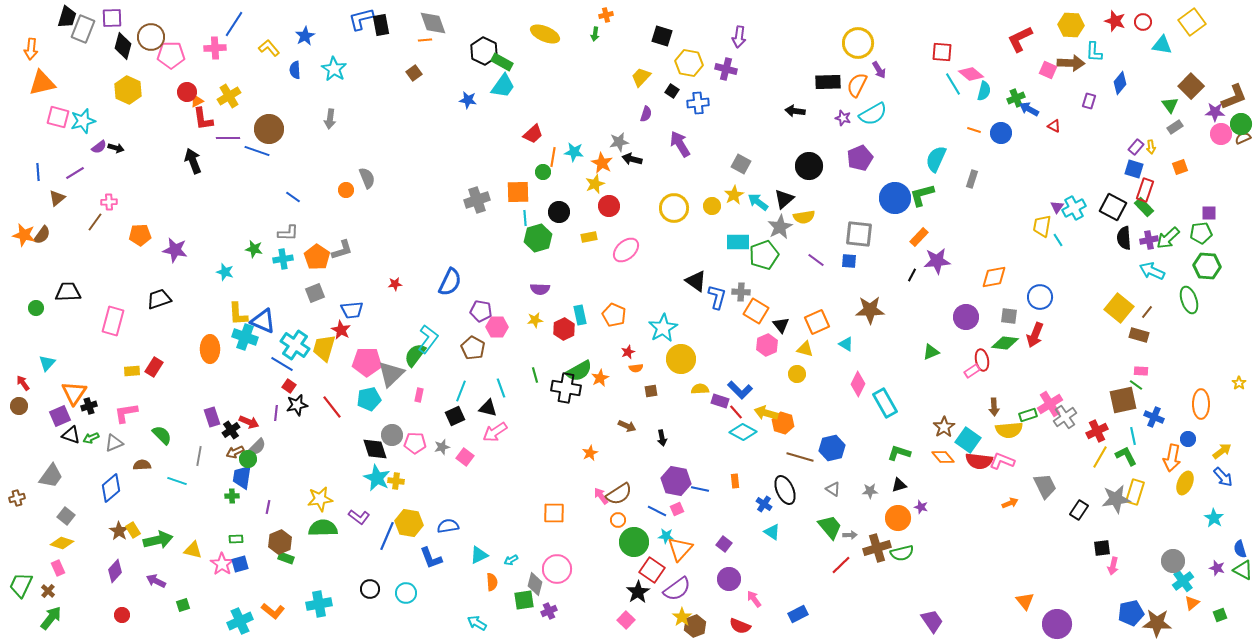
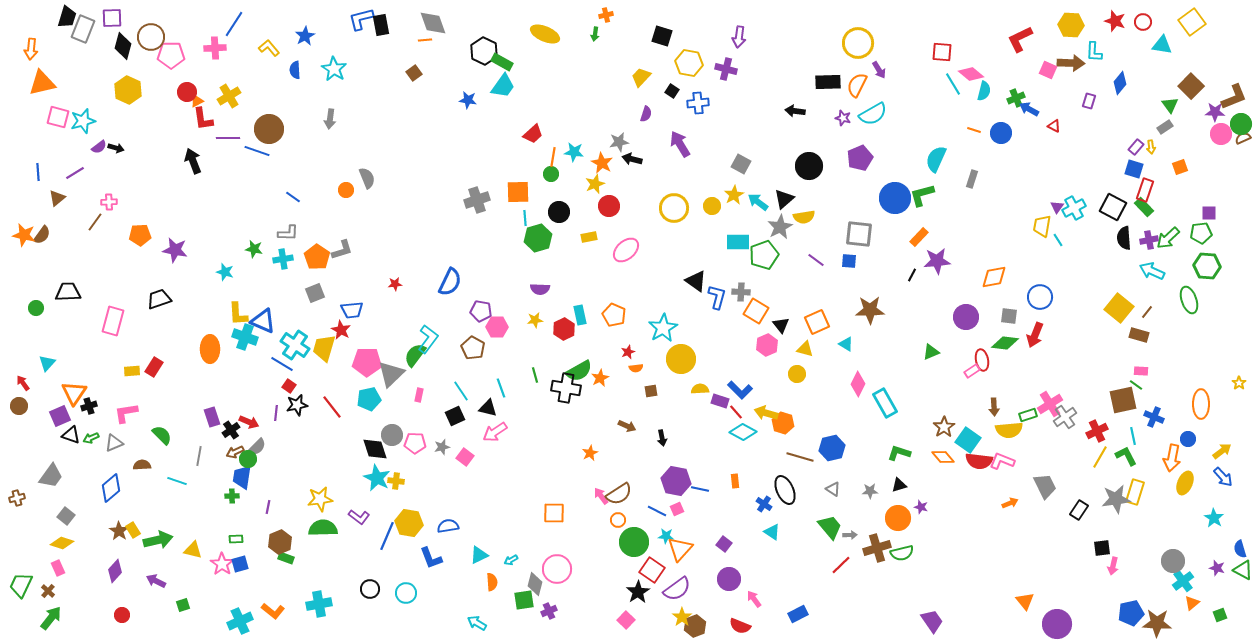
gray rectangle at (1175, 127): moved 10 px left
green circle at (543, 172): moved 8 px right, 2 px down
cyan line at (461, 391): rotated 55 degrees counterclockwise
